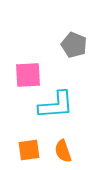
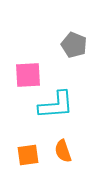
orange square: moved 1 px left, 5 px down
